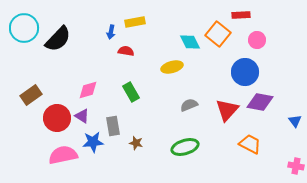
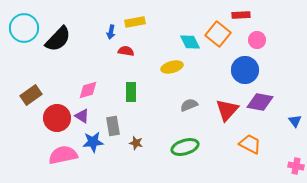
blue circle: moved 2 px up
green rectangle: rotated 30 degrees clockwise
